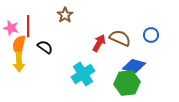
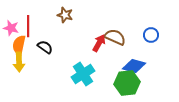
brown star: rotated 21 degrees counterclockwise
brown semicircle: moved 5 px left, 1 px up
